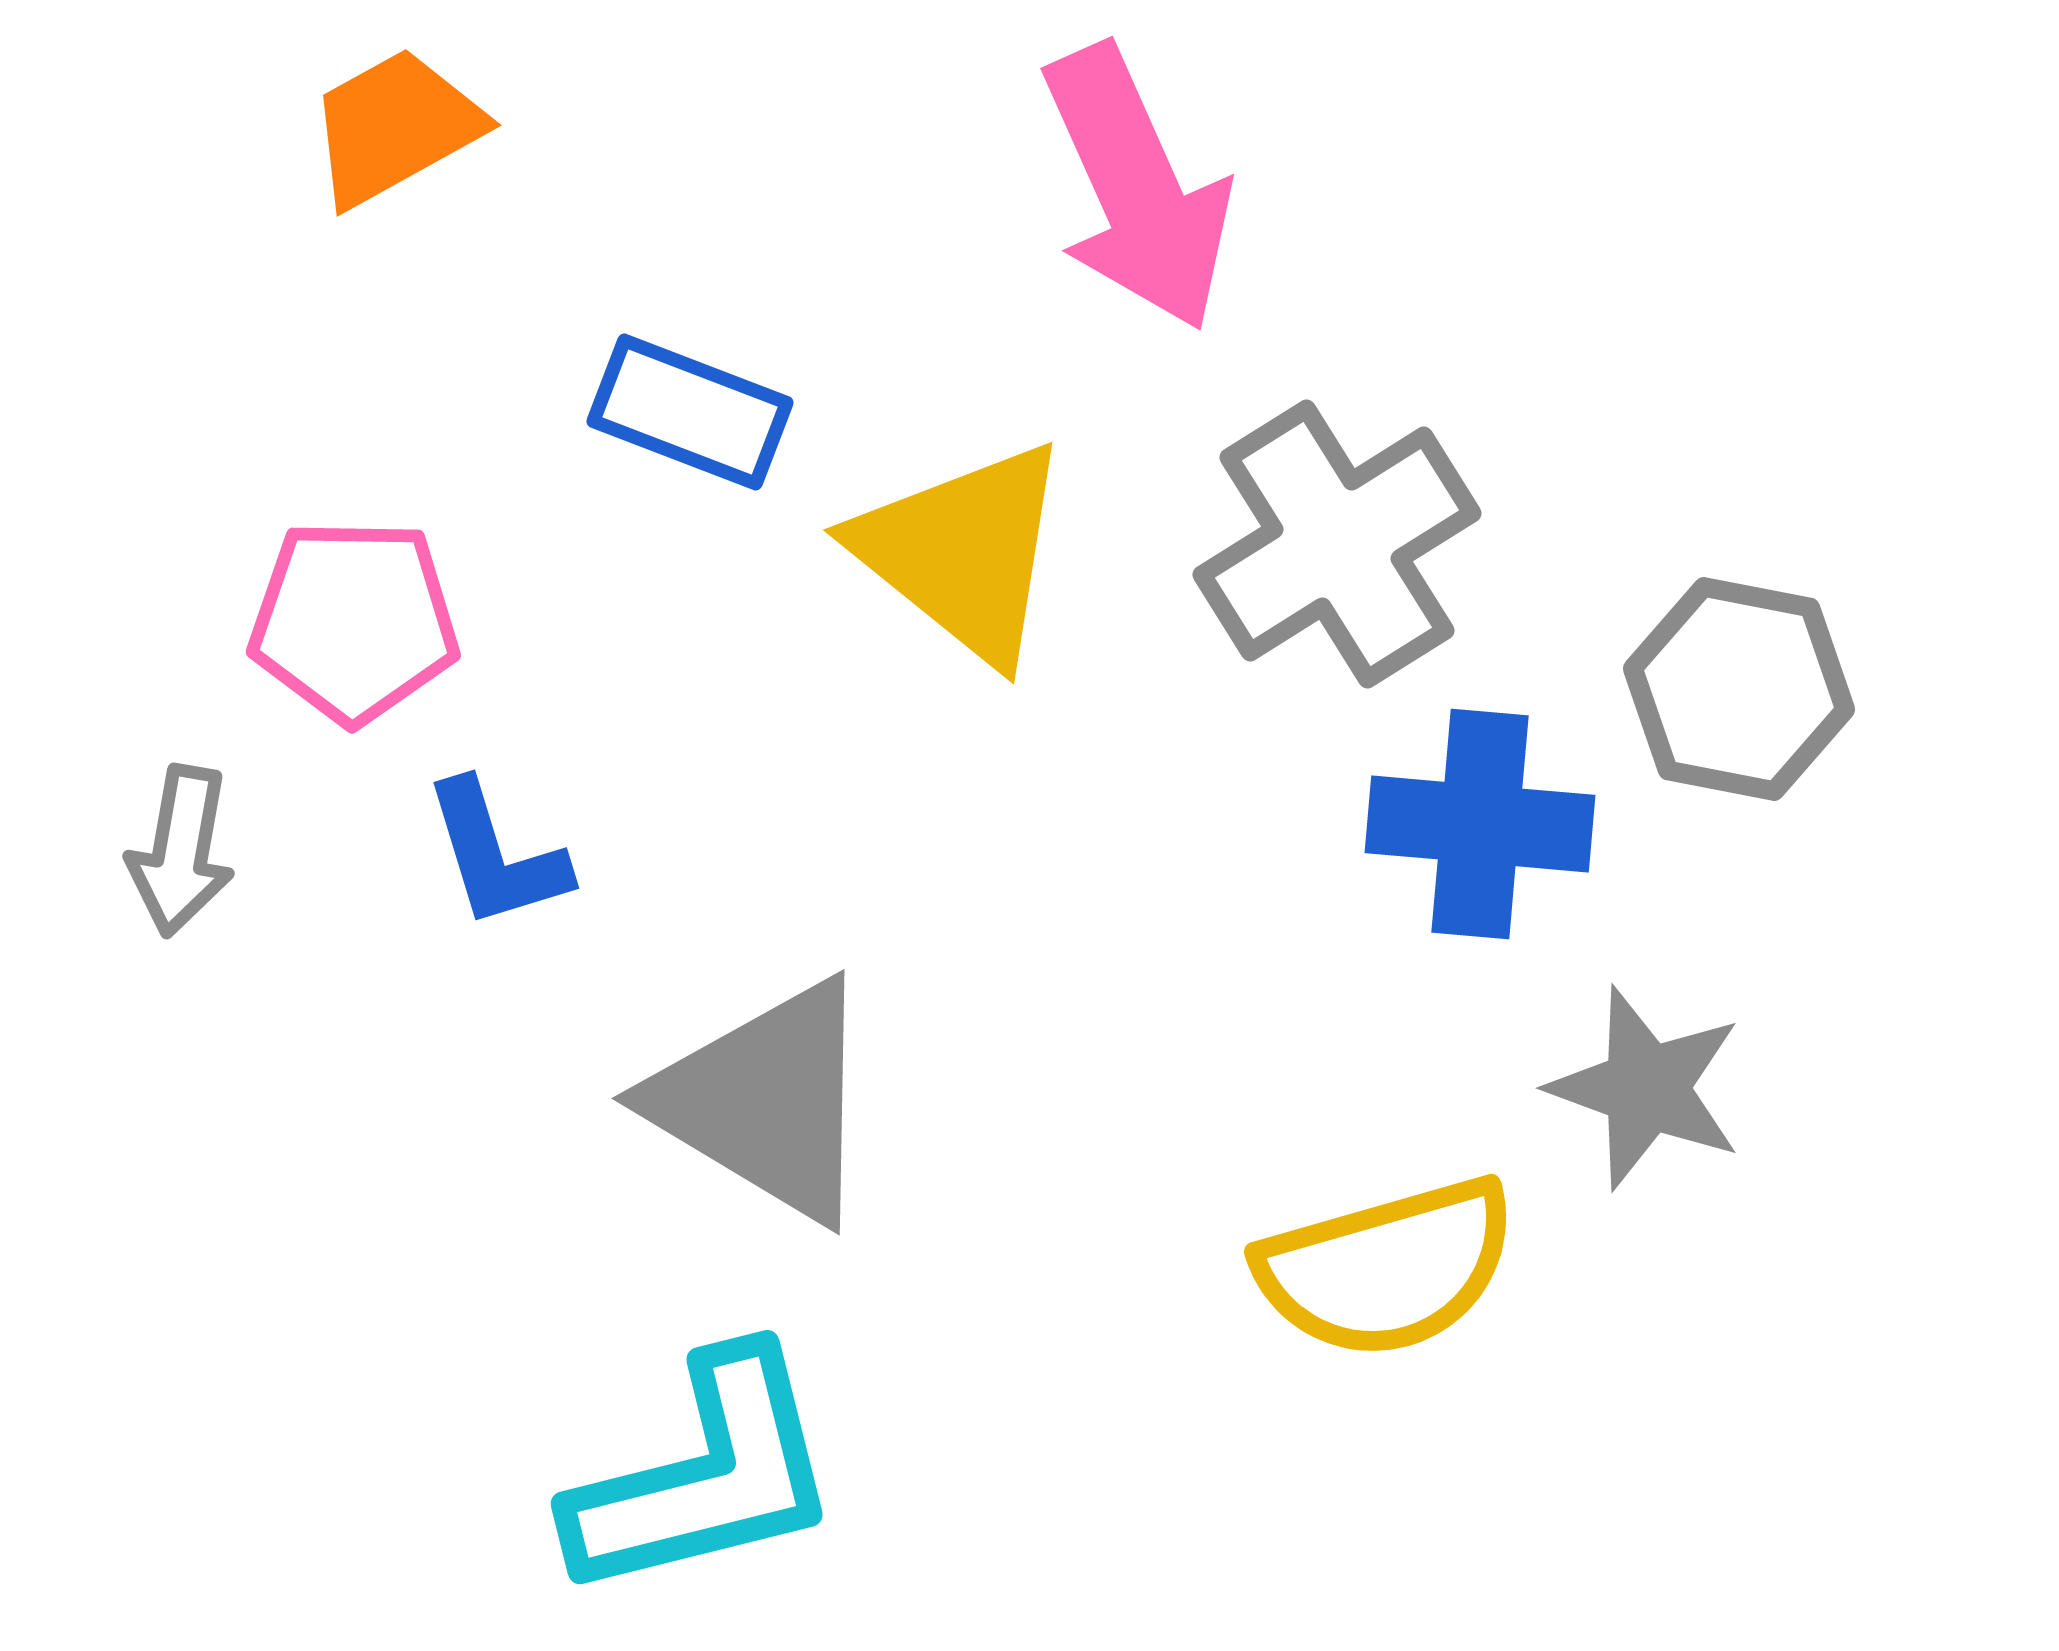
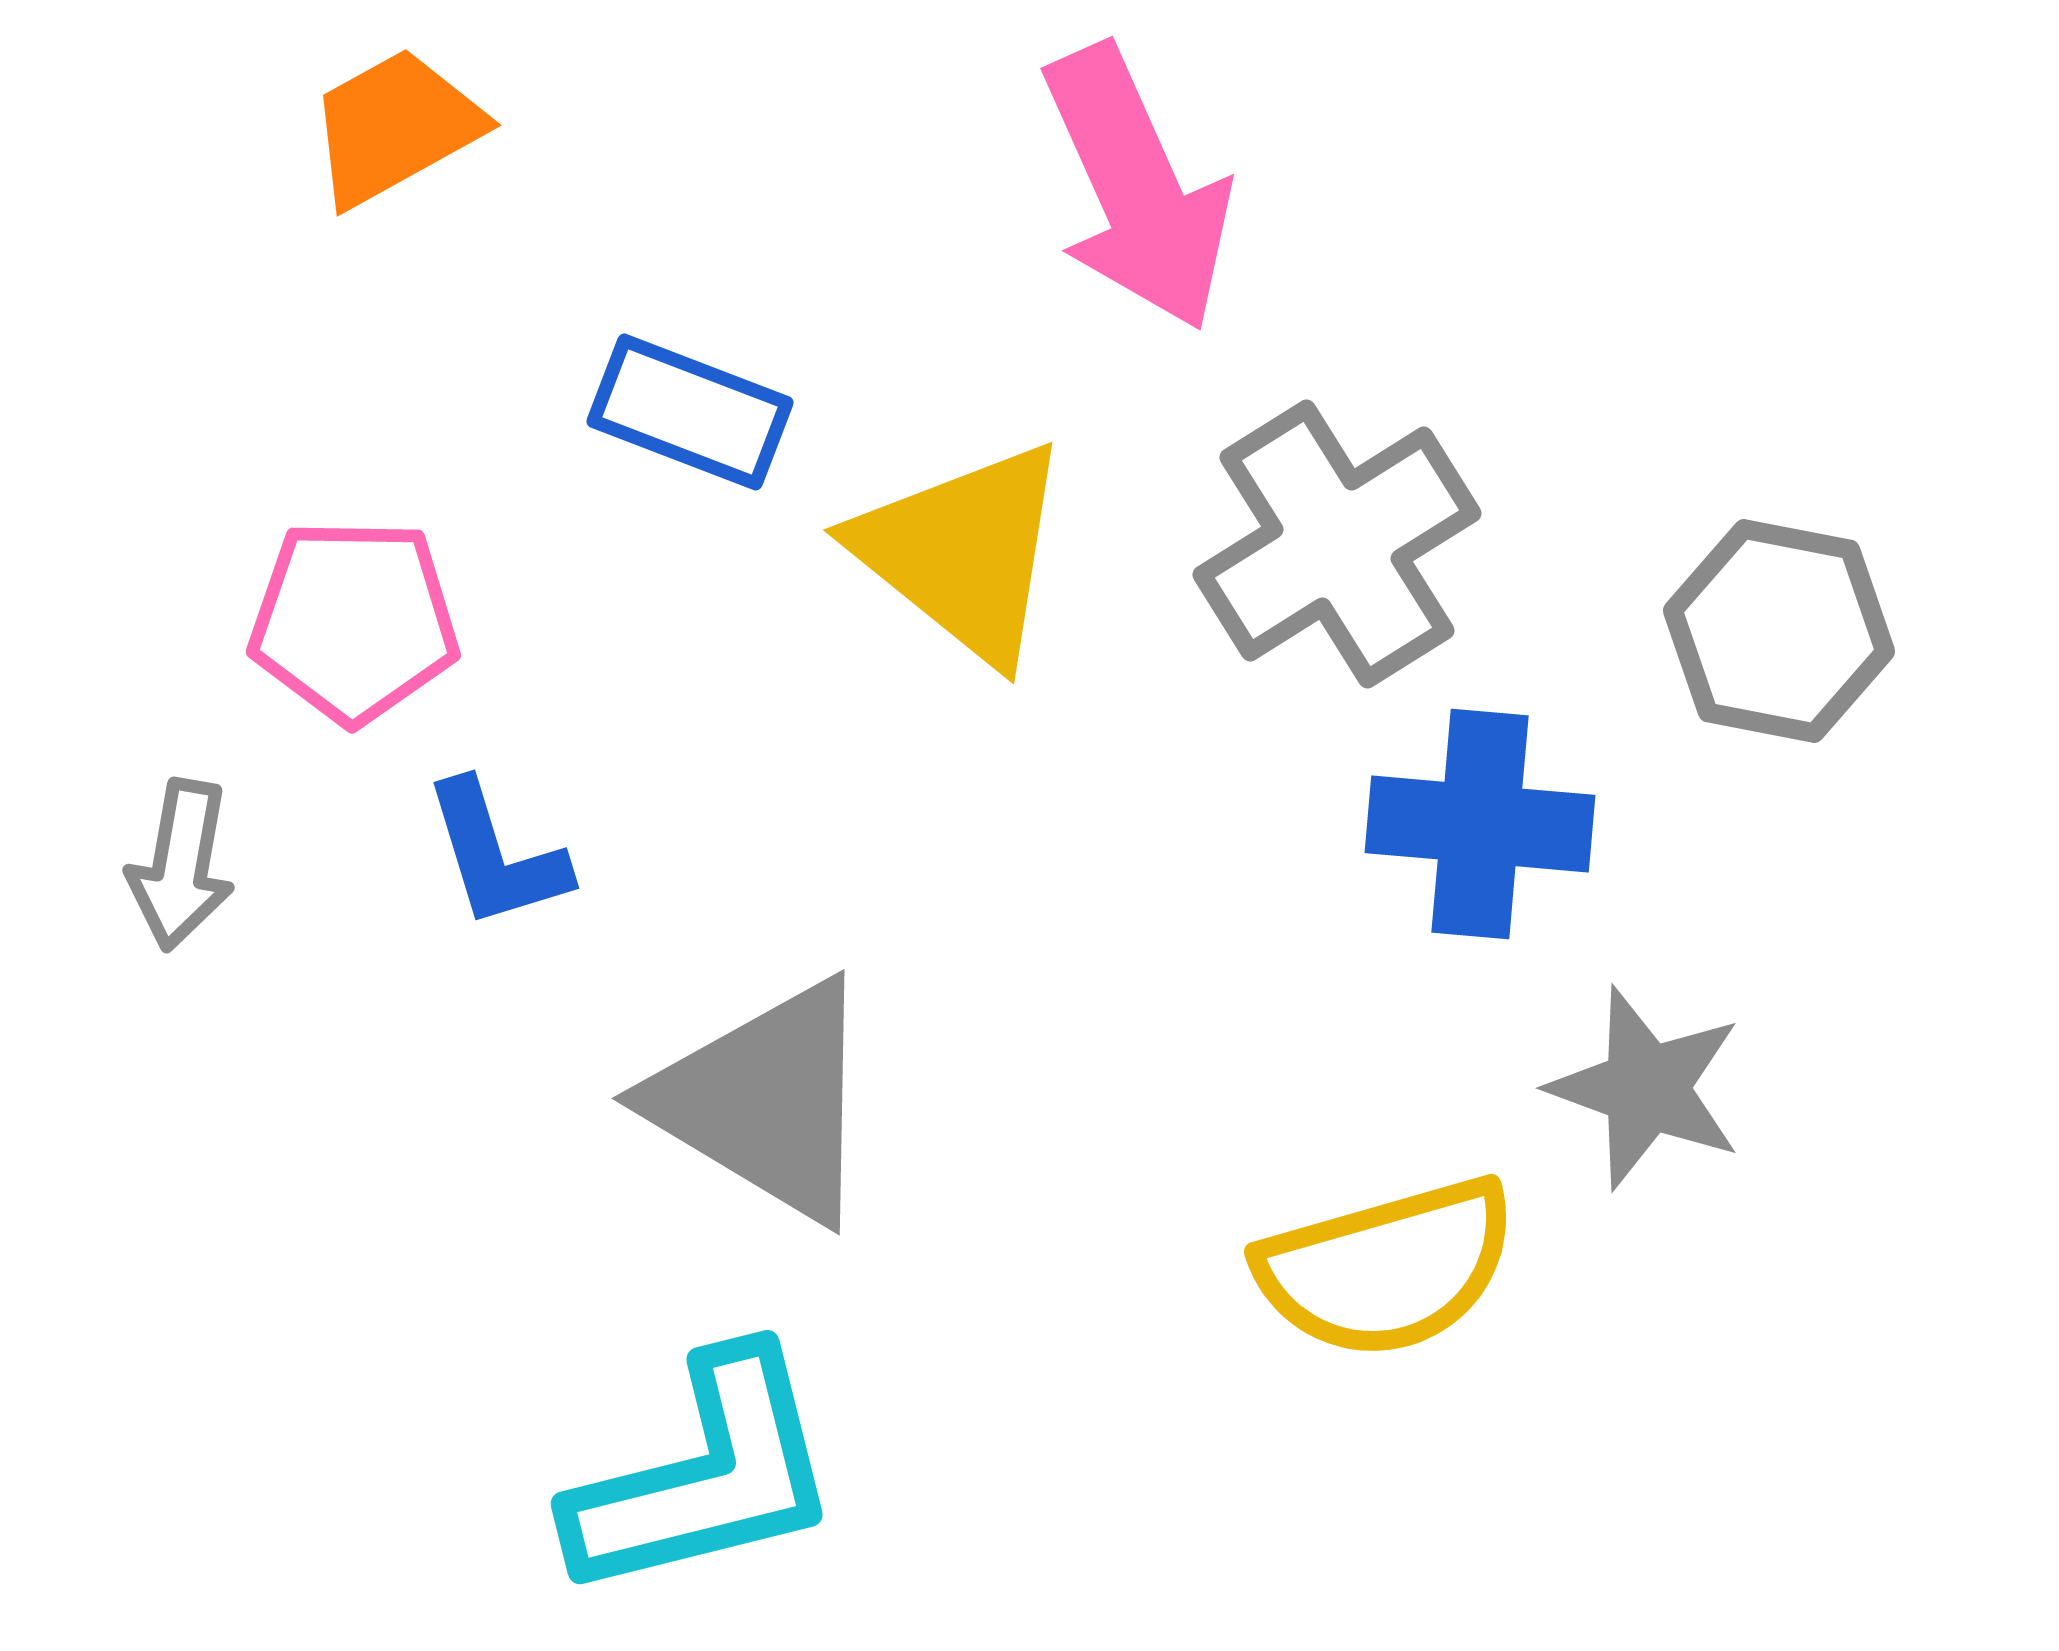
gray hexagon: moved 40 px right, 58 px up
gray arrow: moved 14 px down
